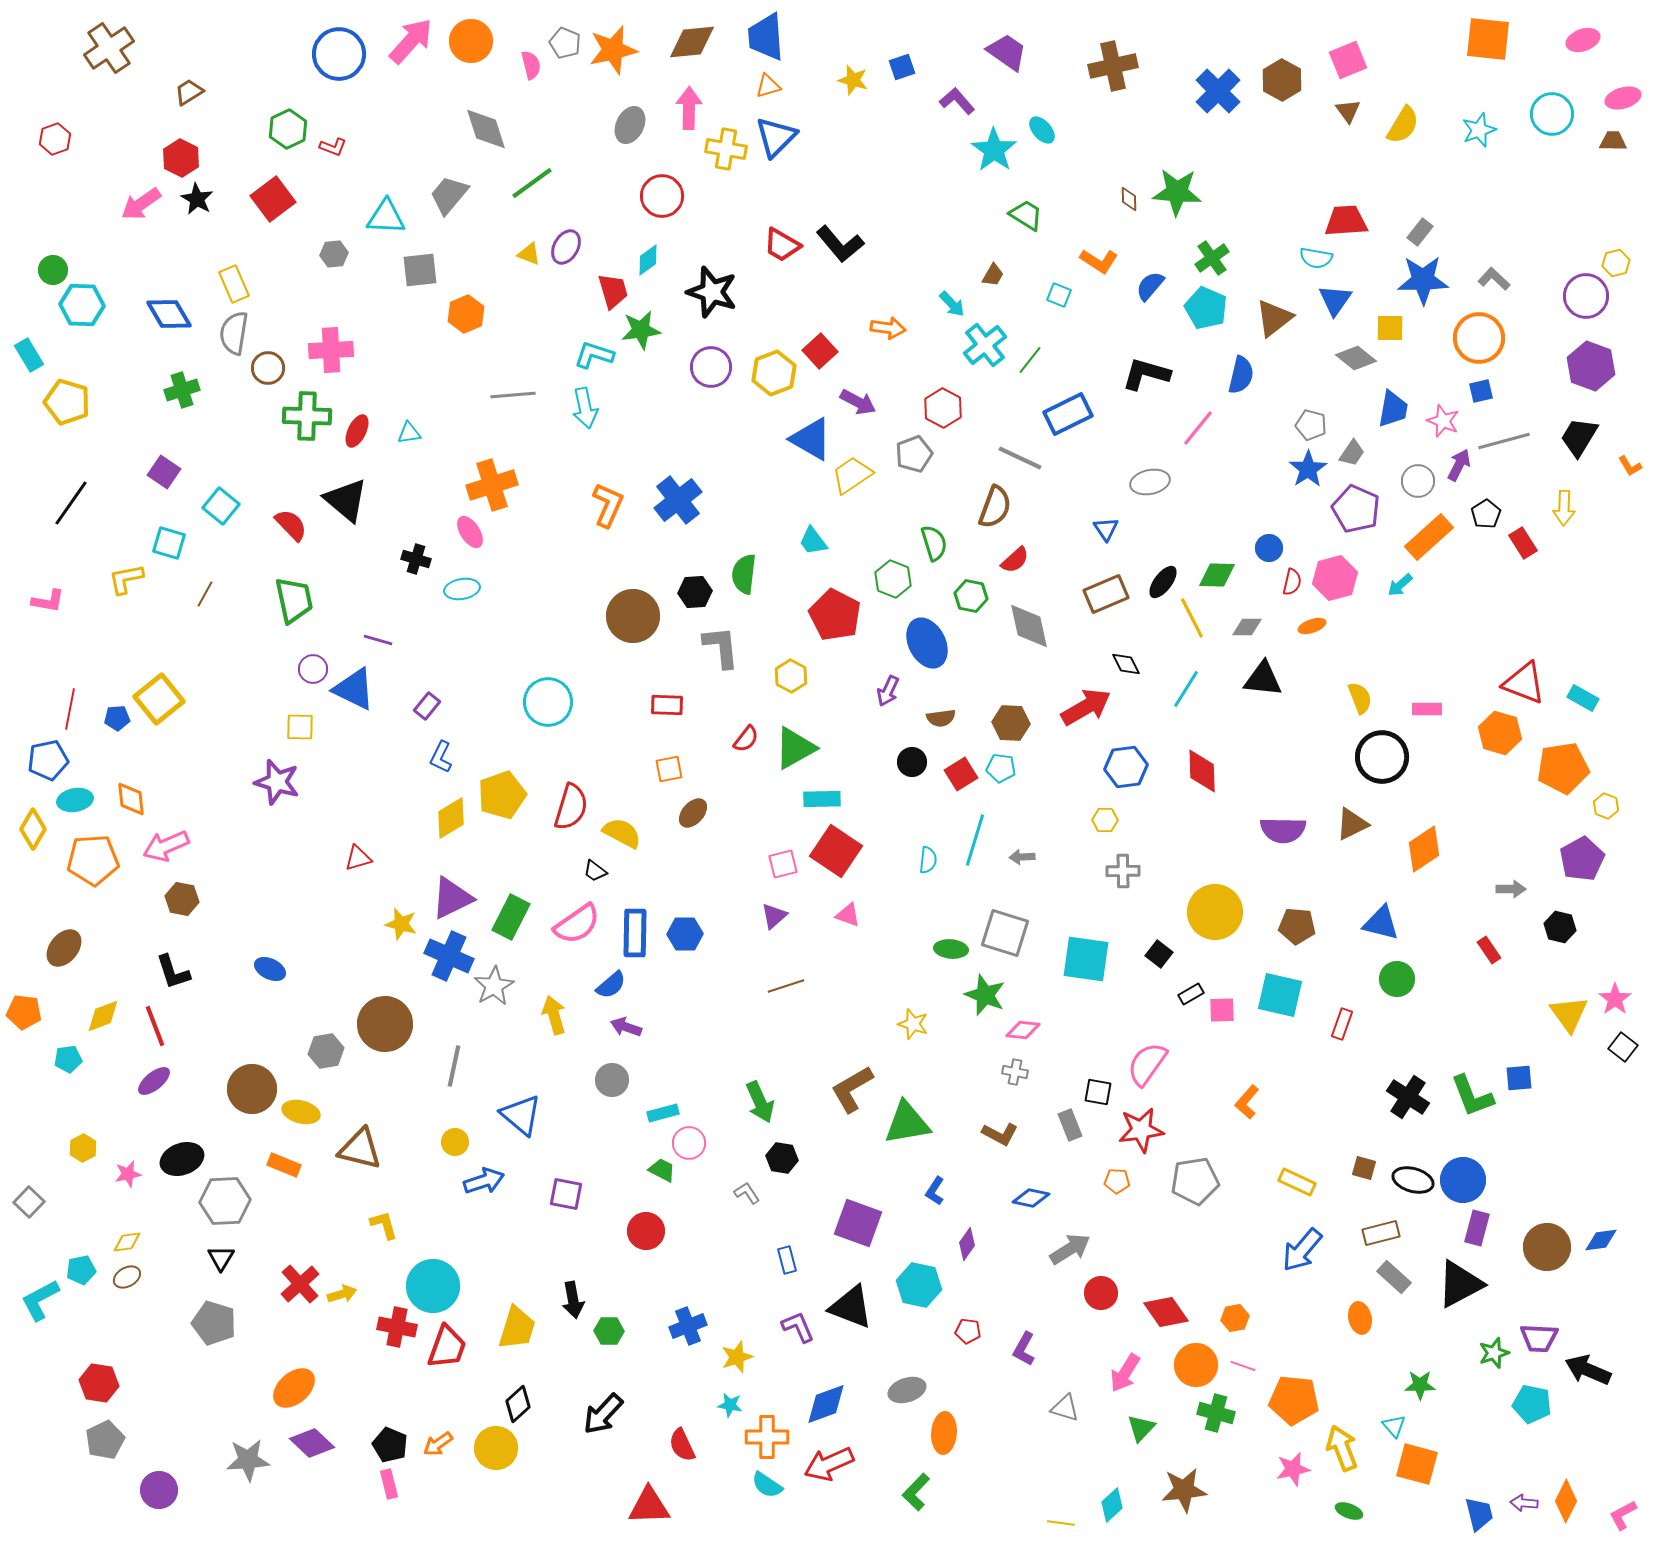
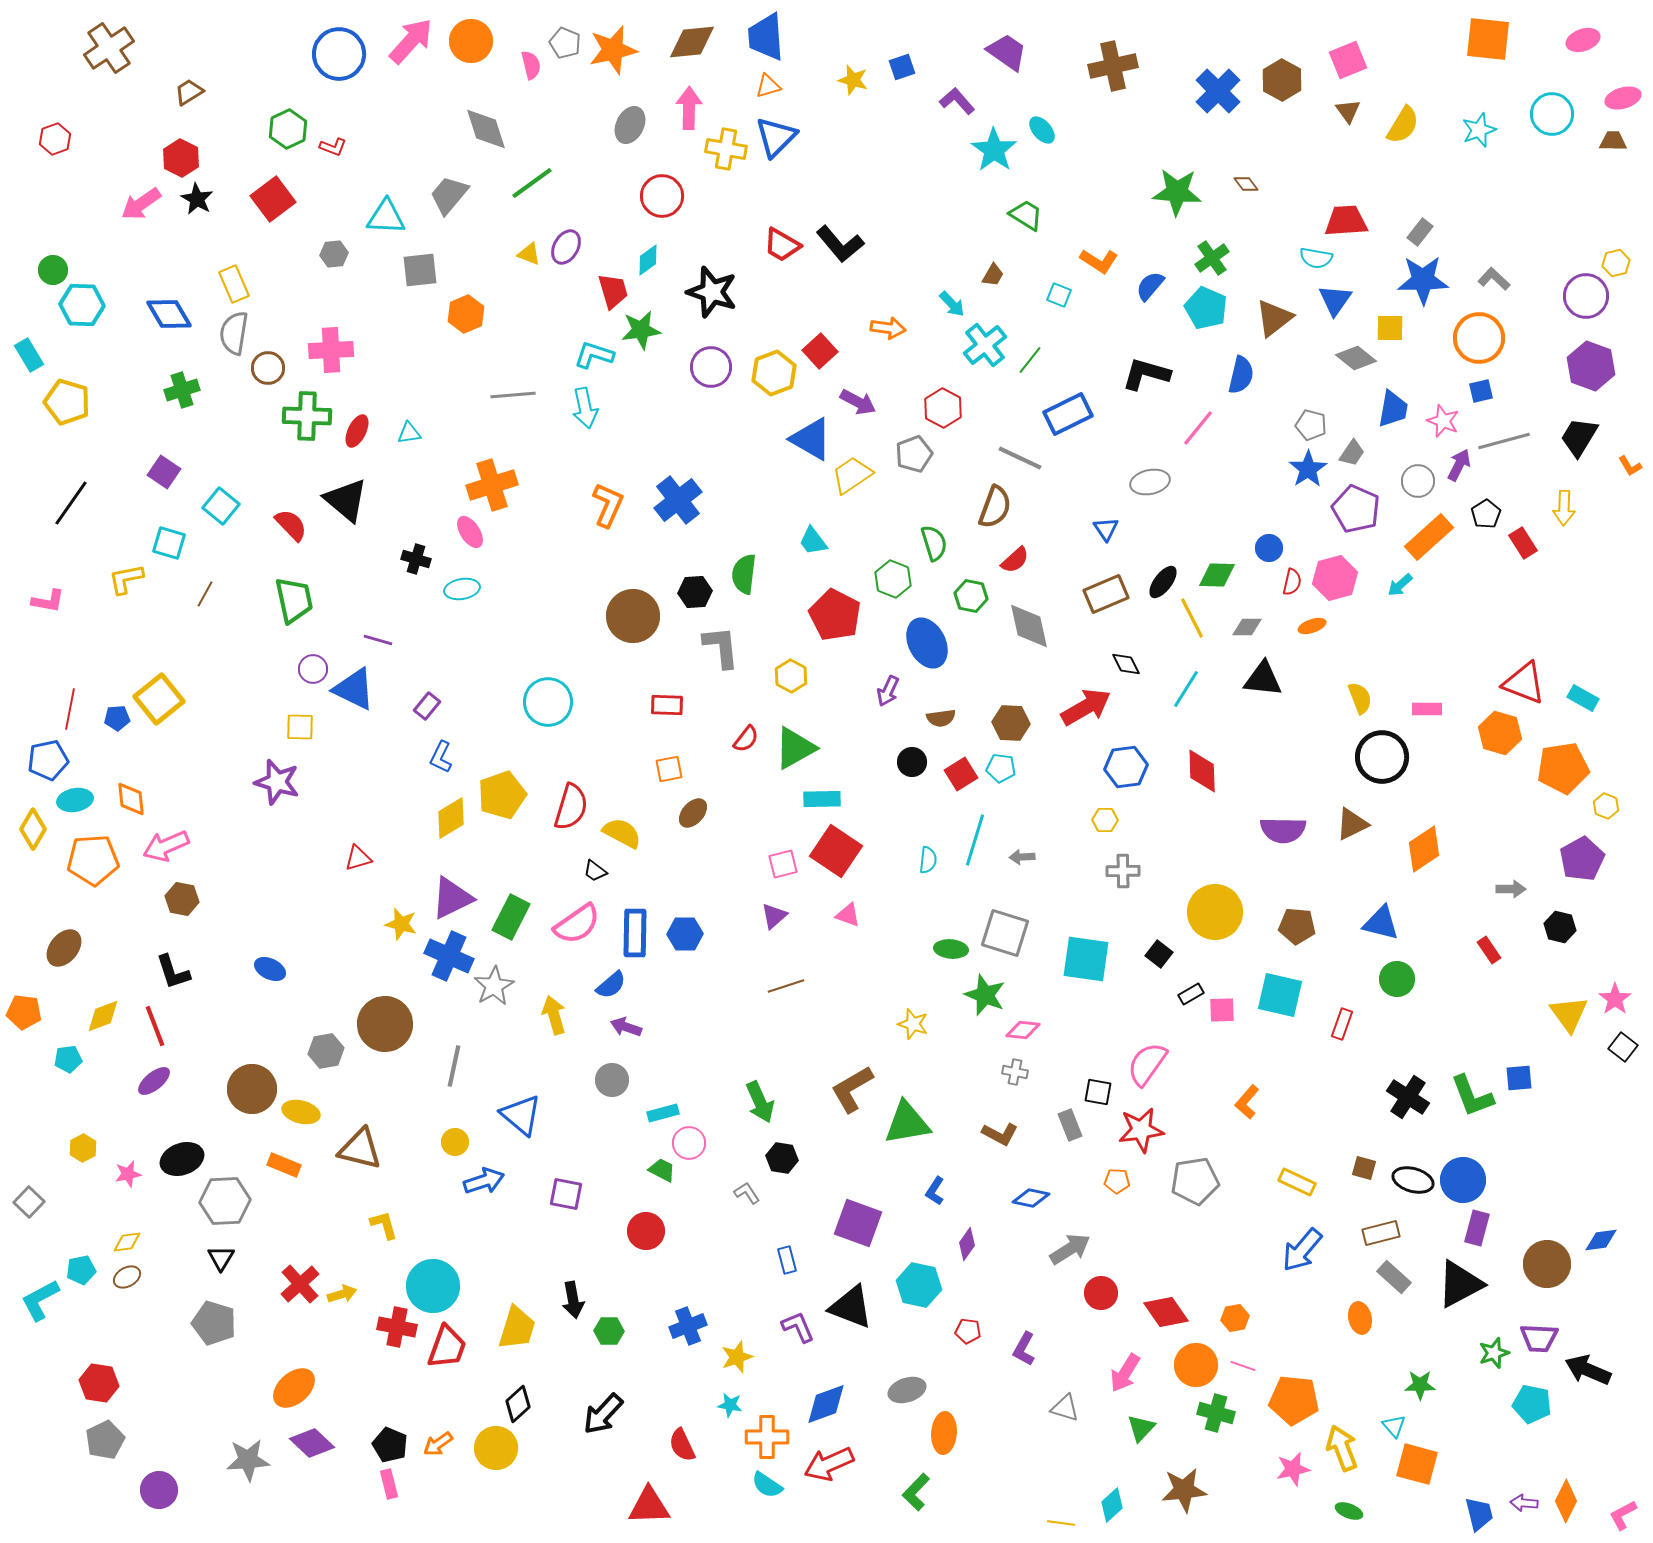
brown diamond at (1129, 199): moved 117 px right, 15 px up; rotated 35 degrees counterclockwise
brown circle at (1547, 1247): moved 17 px down
